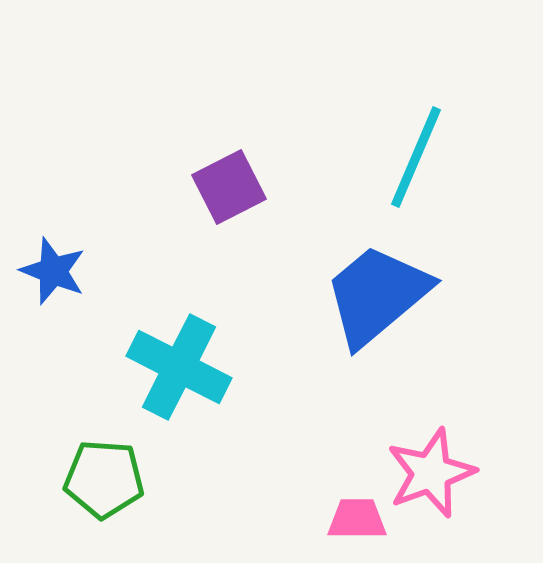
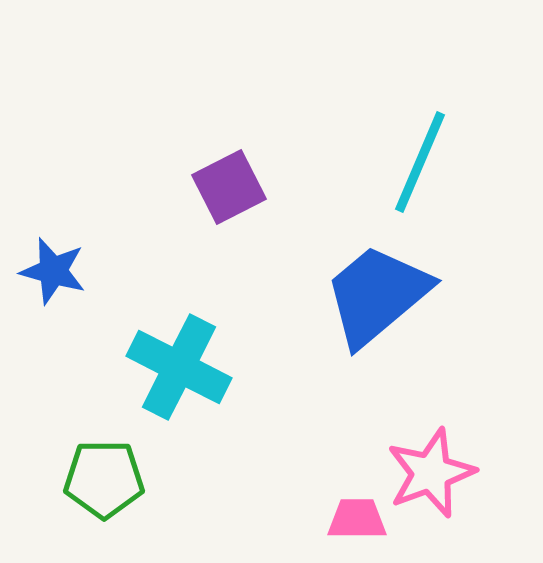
cyan line: moved 4 px right, 5 px down
blue star: rotated 6 degrees counterclockwise
green pentagon: rotated 4 degrees counterclockwise
